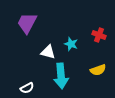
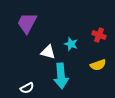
yellow semicircle: moved 5 px up
